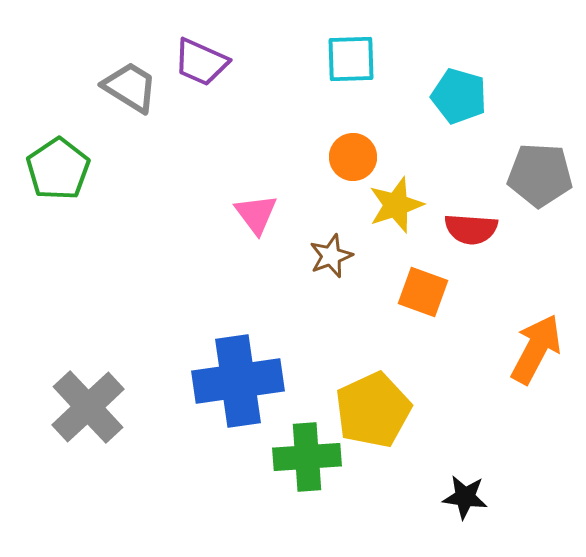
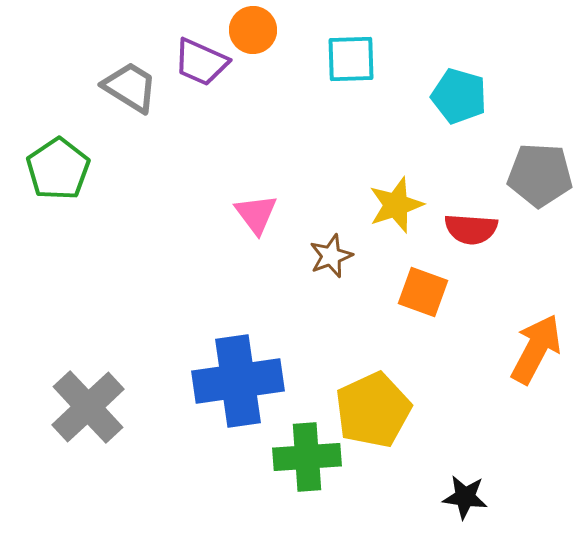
orange circle: moved 100 px left, 127 px up
